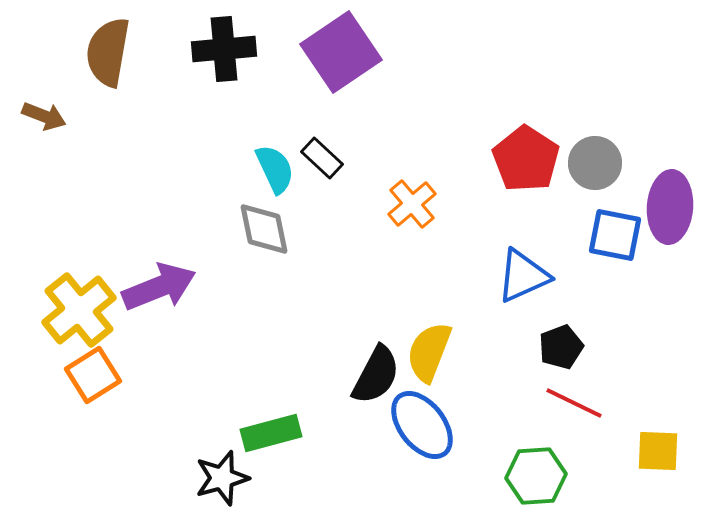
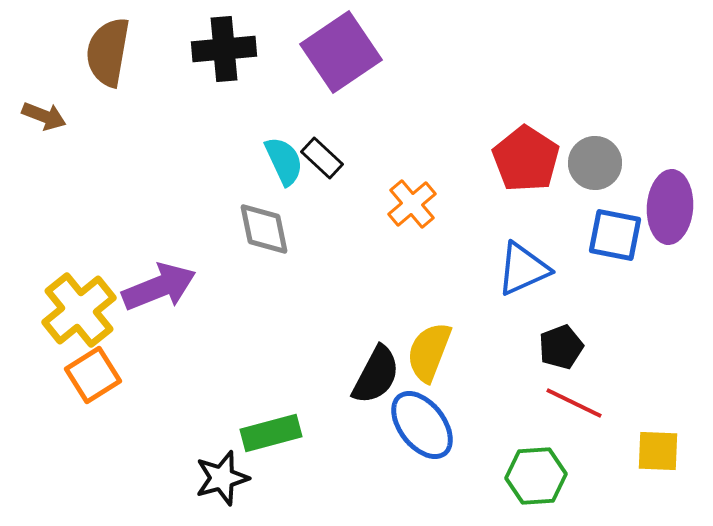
cyan semicircle: moved 9 px right, 8 px up
blue triangle: moved 7 px up
